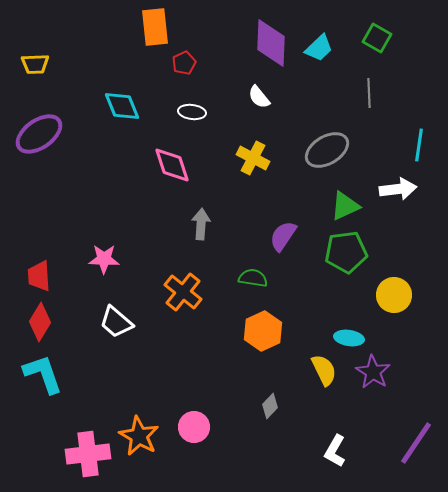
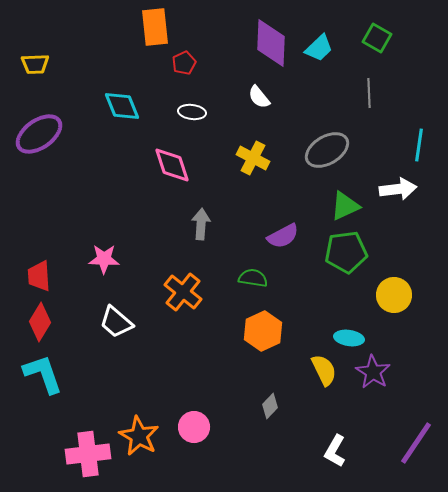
purple semicircle: rotated 152 degrees counterclockwise
